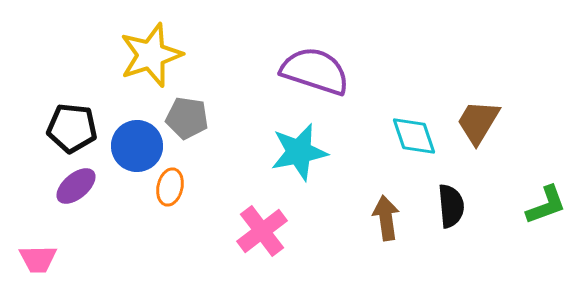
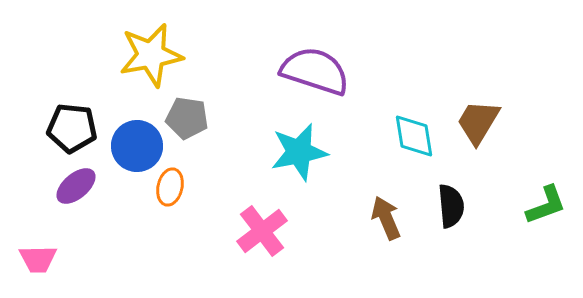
yellow star: rotated 8 degrees clockwise
cyan diamond: rotated 9 degrees clockwise
brown arrow: rotated 15 degrees counterclockwise
